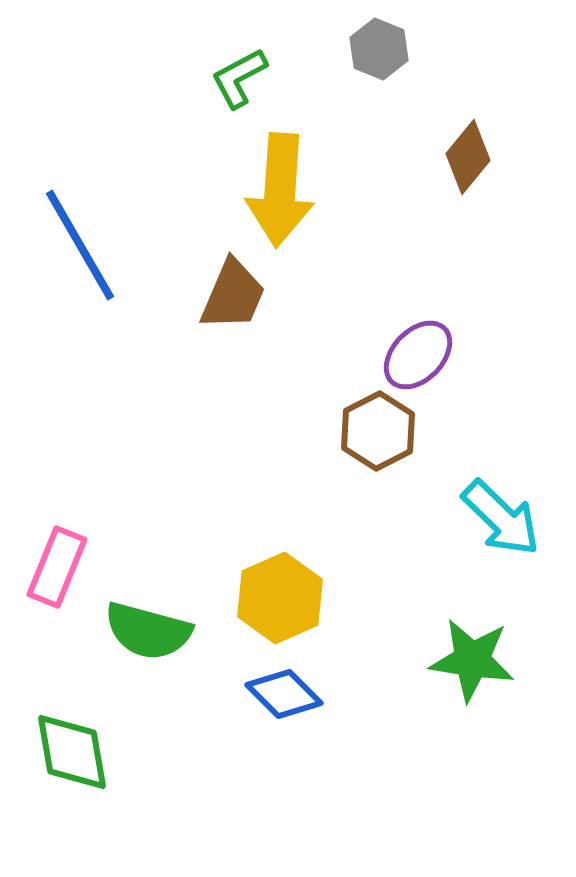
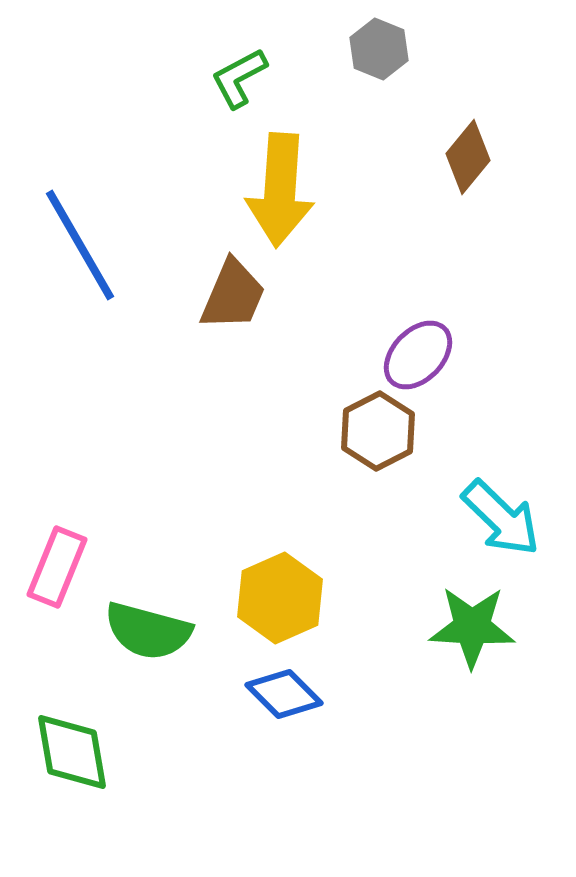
green star: moved 33 px up; rotated 6 degrees counterclockwise
